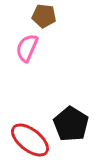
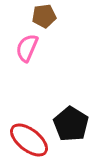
brown pentagon: rotated 15 degrees counterclockwise
red ellipse: moved 1 px left
